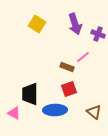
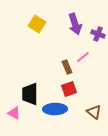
brown rectangle: rotated 48 degrees clockwise
blue ellipse: moved 1 px up
